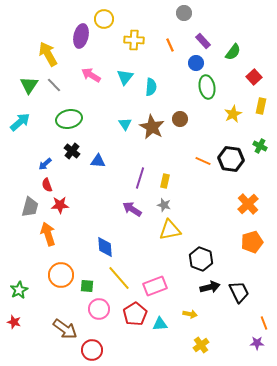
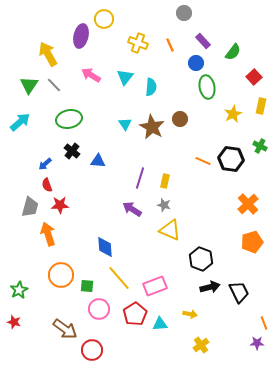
yellow cross at (134, 40): moved 4 px right, 3 px down; rotated 18 degrees clockwise
yellow triangle at (170, 230): rotated 35 degrees clockwise
